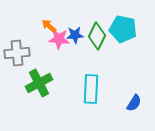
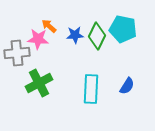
pink star: moved 21 px left
blue semicircle: moved 7 px left, 17 px up
